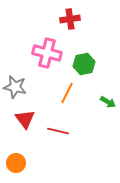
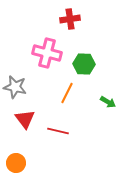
green hexagon: rotated 15 degrees clockwise
